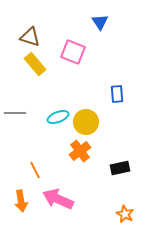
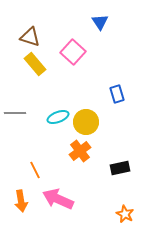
pink square: rotated 20 degrees clockwise
blue rectangle: rotated 12 degrees counterclockwise
